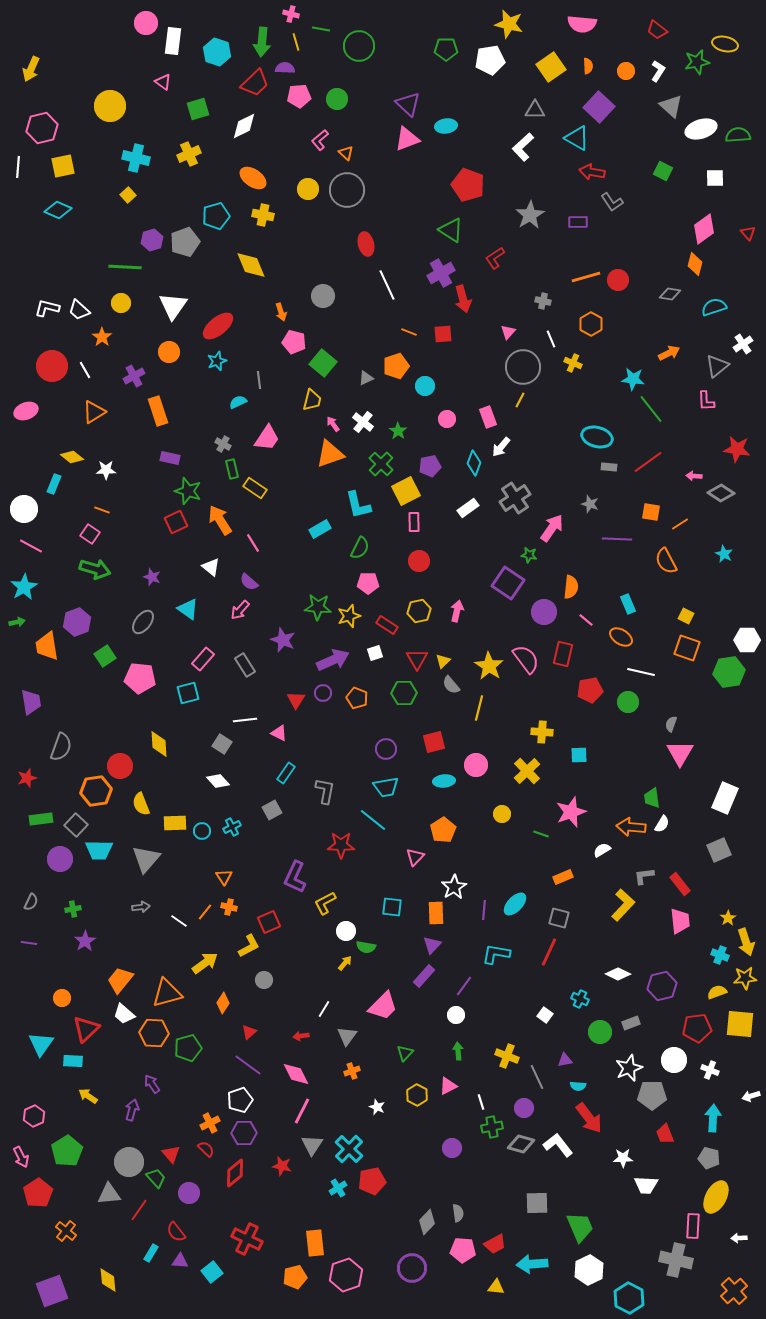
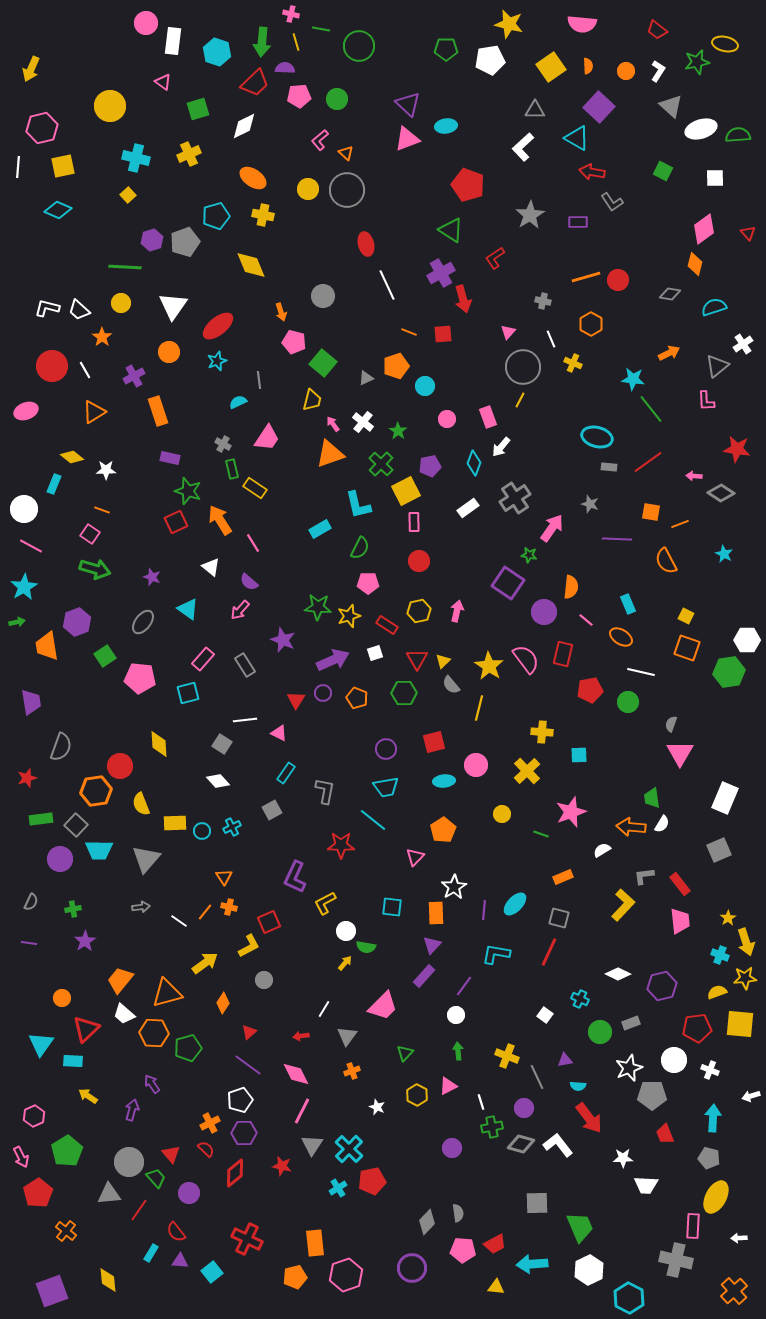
orange line at (680, 524): rotated 12 degrees clockwise
